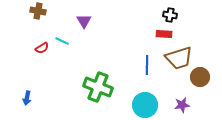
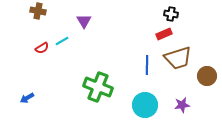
black cross: moved 1 px right, 1 px up
red rectangle: rotated 28 degrees counterclockwise
cyan line: rotated 56 degrees counterclockwise
brown trapezoid: moved 1 px left
brown circle: moved 7 px right, 1 px up
blue arrow: rotated 48 degrees clockwise
